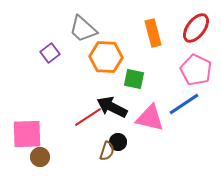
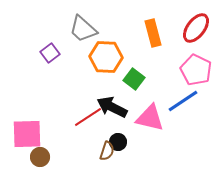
green square: rotated 25 degrees clockwise
blue line: moved 1 px left, 3 px up
